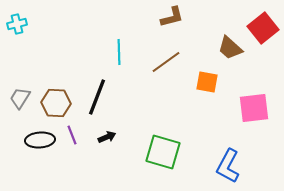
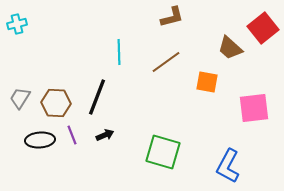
black arrow: moved 2 px left, 2 px up
